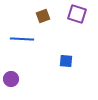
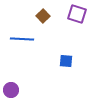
brown square: rotated 24 degrees counterclockwise
purple circle: moved 11 px down
